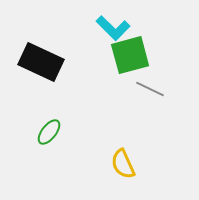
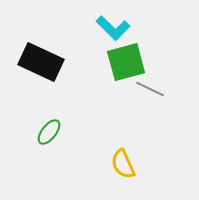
green square: moved 4 px left, 7 px down
